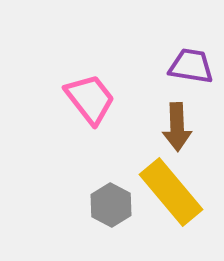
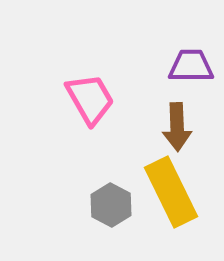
purple trapezoid: rotated 9 degrees counterclockwise
pink trapezoid: rotated 8 degrees clockwise
yellow rectangle: rotated 14 degrees clockwise
